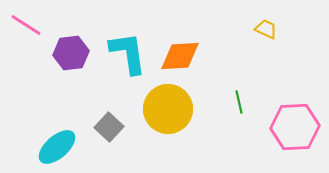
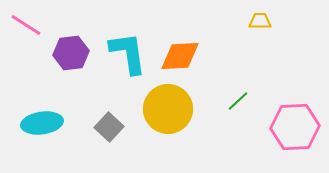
yellow trapezoid: moved 6 px left, 8 px up; rotated 25 degrees counterclockwise
green line: moved 1 px left, 1 px up; rotated 60 degrees clockwise
cyan ellipse: moved 15 px left, 24 px up; rotated 33 degrees clockwise
